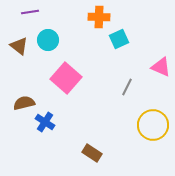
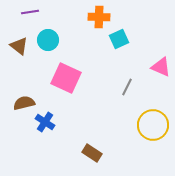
pink square: rotated 16 degrees counterclockwise
